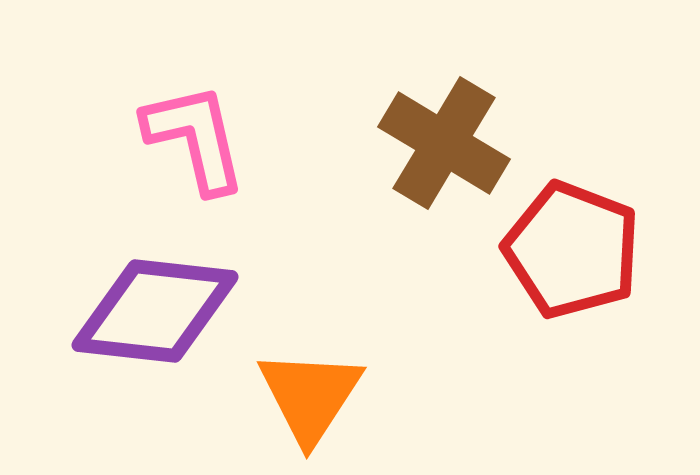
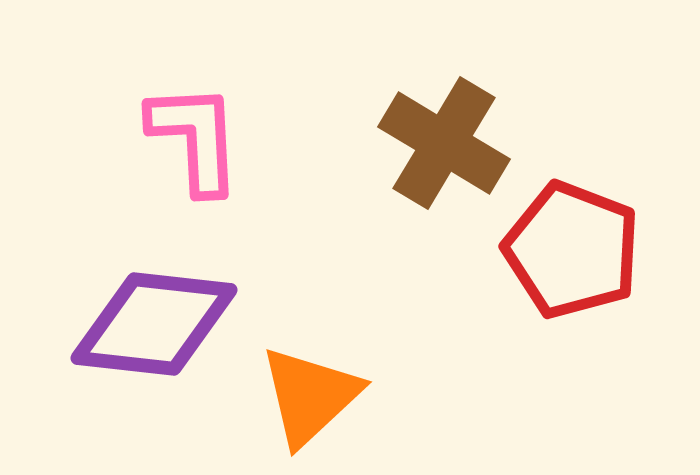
pink L-shape: rotated 10 degrees clockwise
purple diamond: moved 1 px left, 13 px down
orange triangle: rotated 14 degrees clockwise
